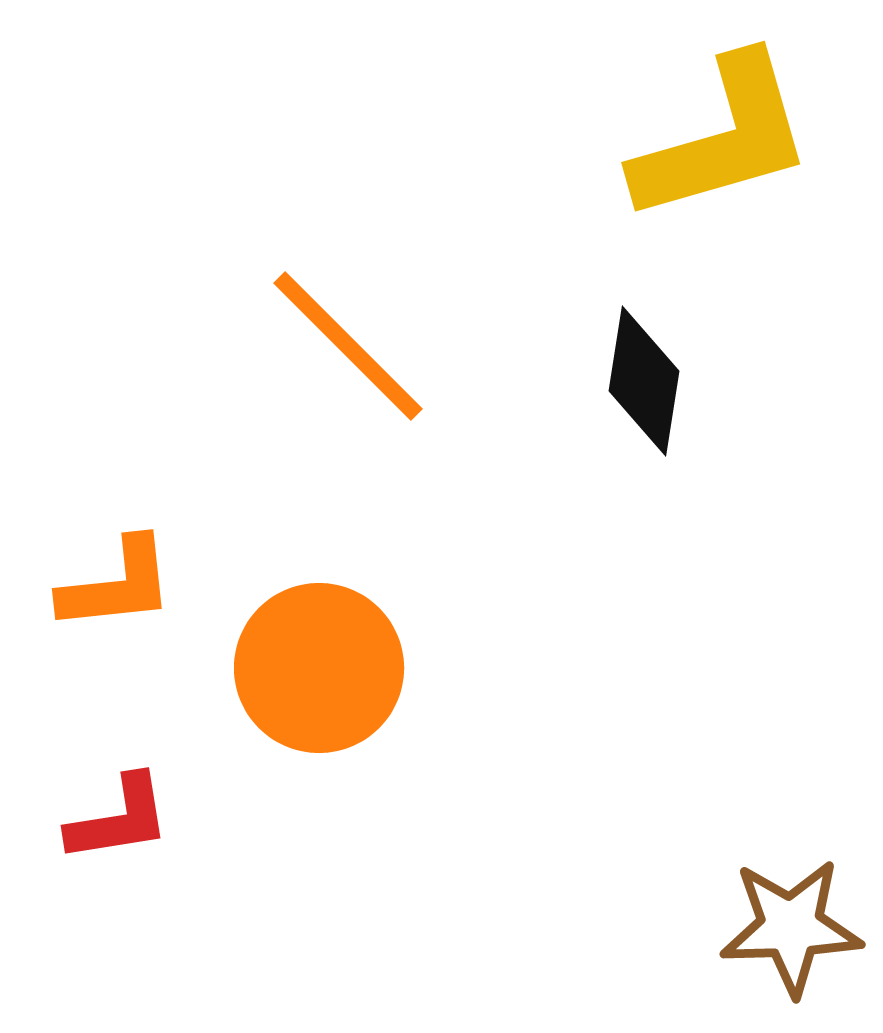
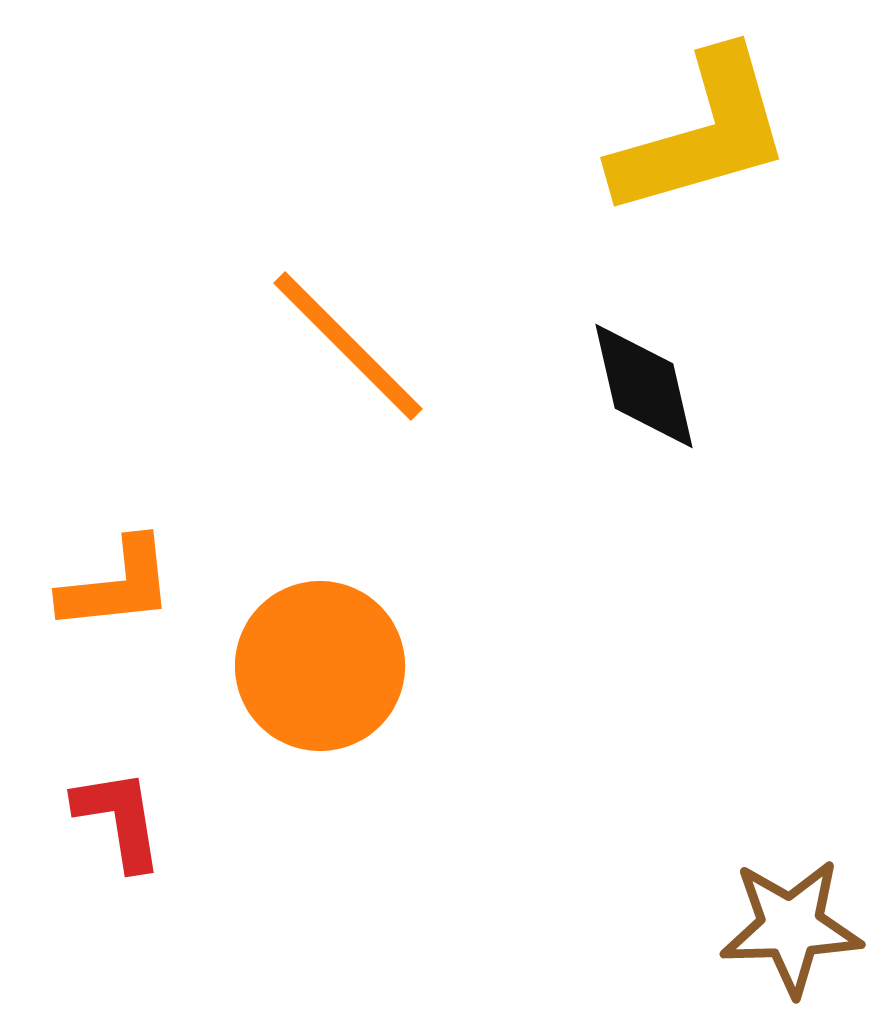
yellow L-shape: moved 21 px left, 5 px up
black diamond: moved 5 px down; rotated 22 degrees counterclockwise
orange circle: moved 1 px right, 2 px up
red L-shape: rotated 90 degrees counterclockwise
